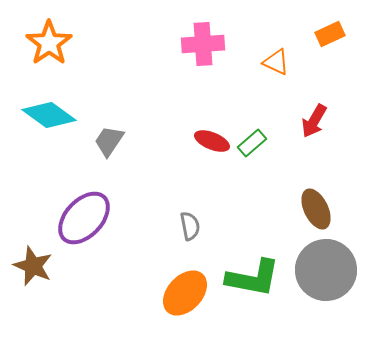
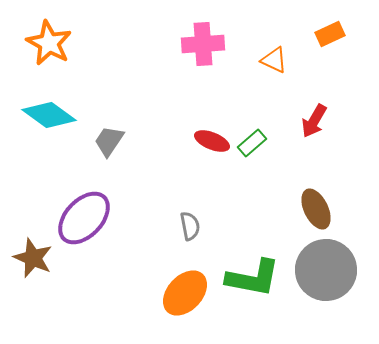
orange star: rotated 9 degrees counterclockwise
orange triangle: moved 2 px left, 2 px up
brown star: moved 8 px up
